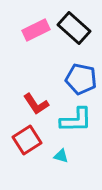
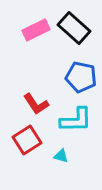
blue pentagon: moved 2 px up
